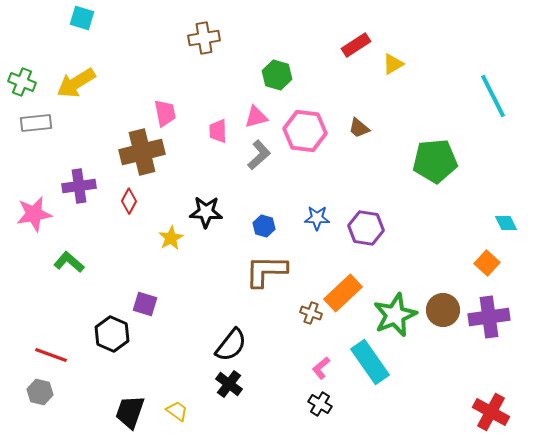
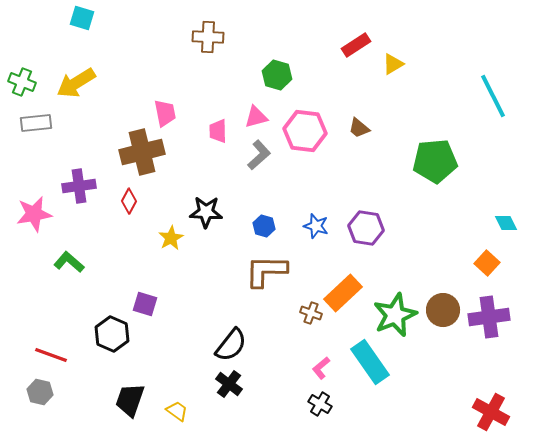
brown cross at (204, 38): moved 4 px right, 1 px up; rotated 12 degrees clockwise
blue star at (317, 218): moved 1 px left, 8 px down; rotated 15 degrees clockwise
black trapezoid at (130, 412): moved 12 px up
